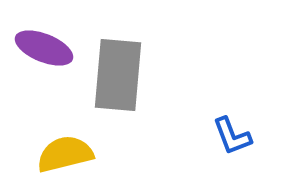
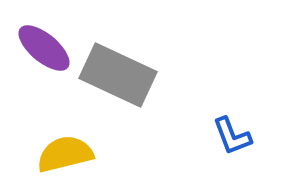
purple ellipse: rotated 18 degrees clockwise
gray rectangle: rotated 70 degrees counterclockwise
